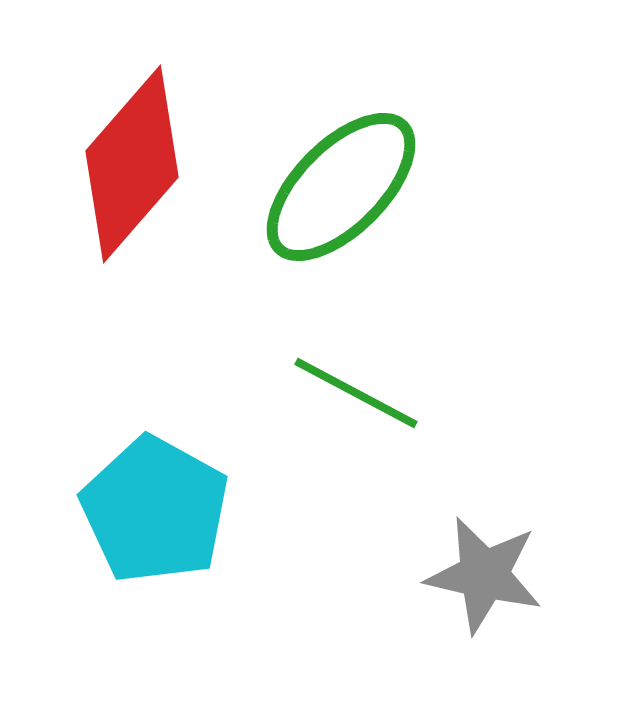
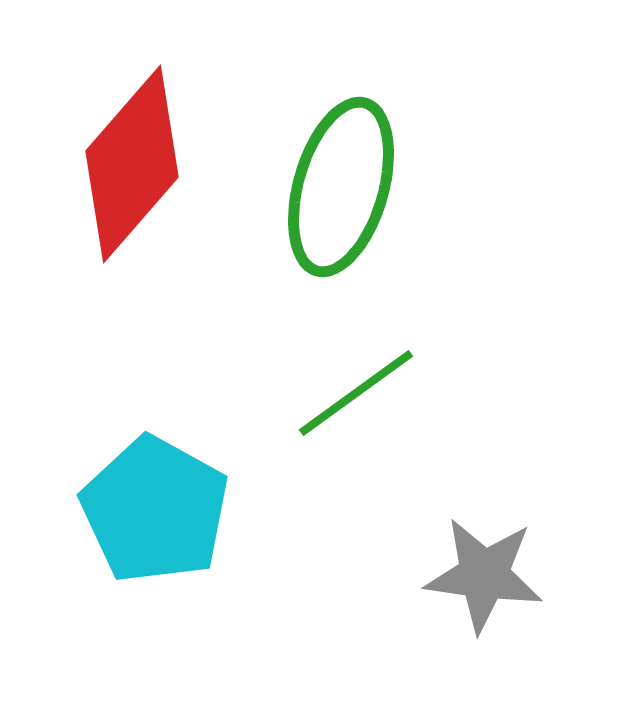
green ellipse: rotated 29 degrees counterclockwise
green line: rotated 64 degrees counterclockwise
gray star: rotated 5 degrees counterclockwise
